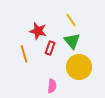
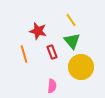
red rectangle: moved 2 px right, 4 px down; rotated 40 degrees counterclockwise
yellow circle: moved 2 px right
